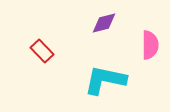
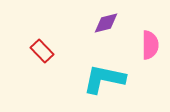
purple diamond: moved 2 px right
cyan L-shape: moved 1 px left, 1 px up
